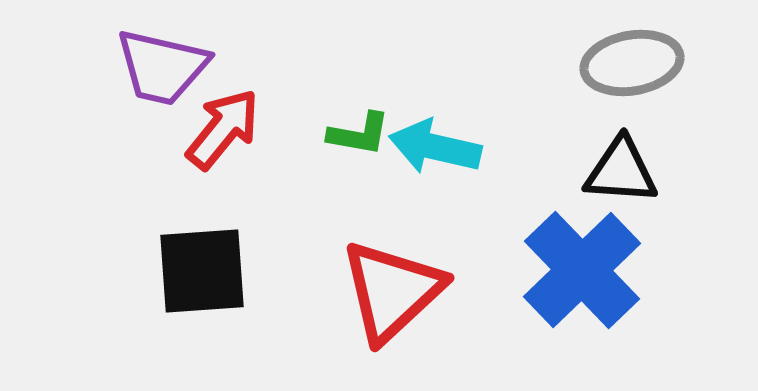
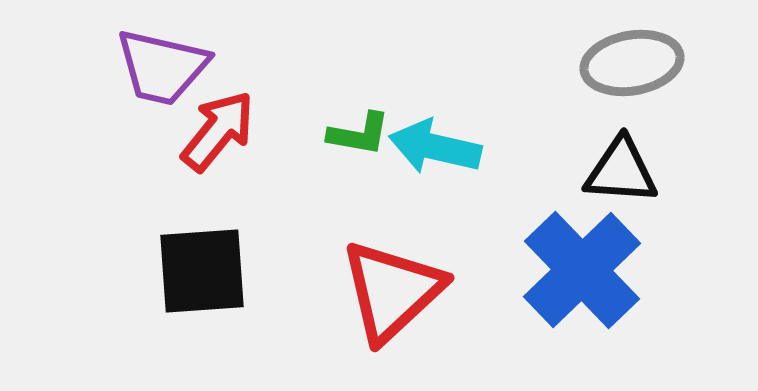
red arrow: moved 5 px left, 2 px down
